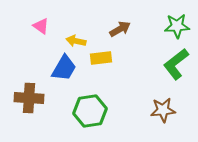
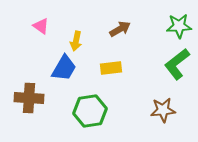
green star: moved 2 px right
yellow arrow: rotated 90 degrees counterclockwise
yellow rectangle: moved 10 px right, 10 px down
green L-shape: moved 1 px right
